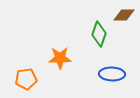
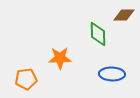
green diamond: moved 1 px left; rotated 20 degrees counterclockwise
